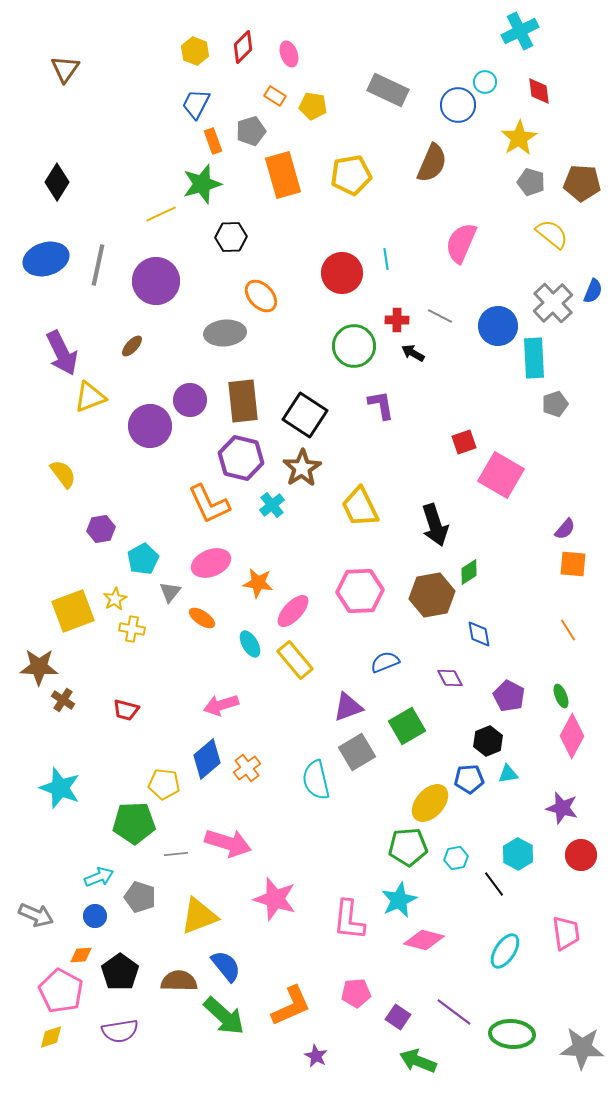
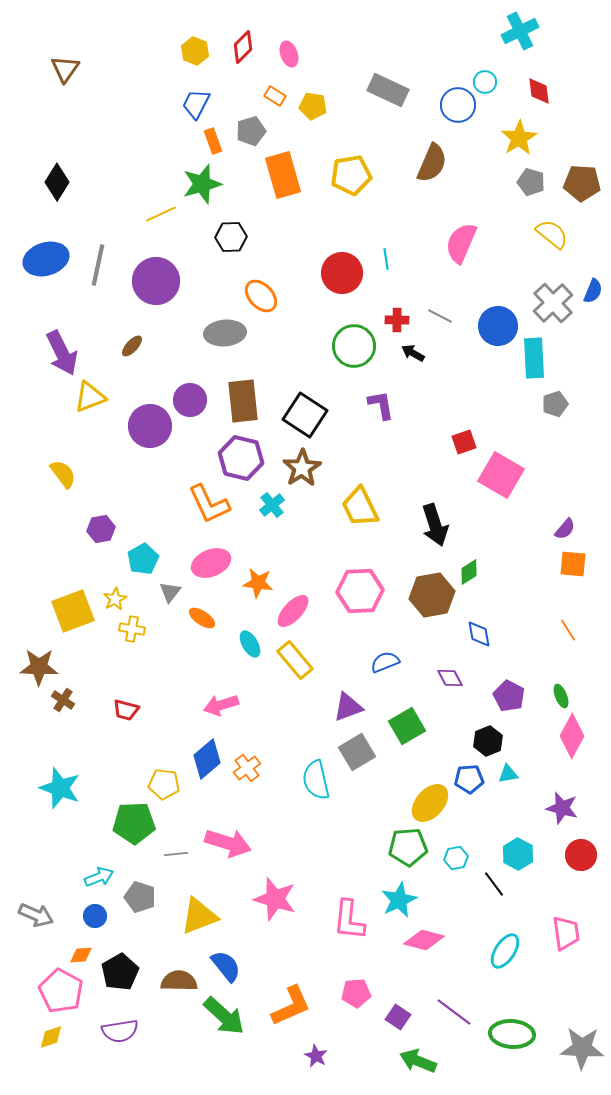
black pentagon at (120, 972): rotated 6 degrees clockwise
